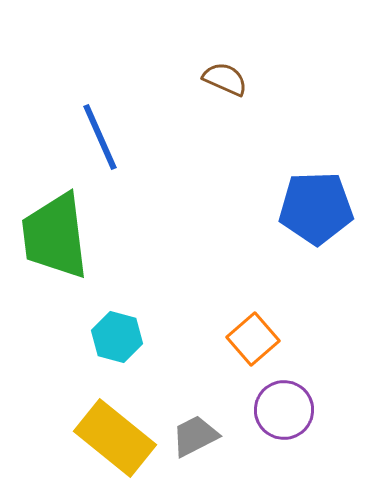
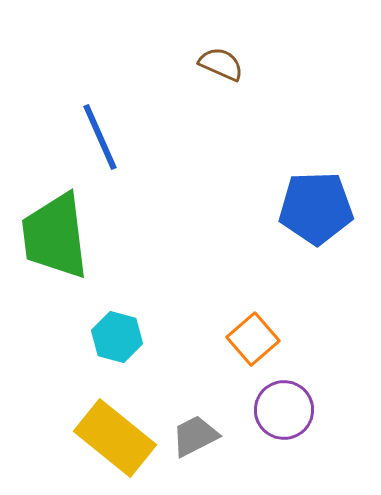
brown semicircle: moved 4 px left, 15 px up
